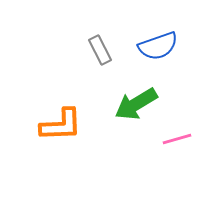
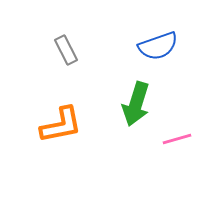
gray rectangle: moved 34 px left
green arrow: rotated 42 degrees counterclockwise
orange L-shape: rotated 9 degrees counterclockwise
